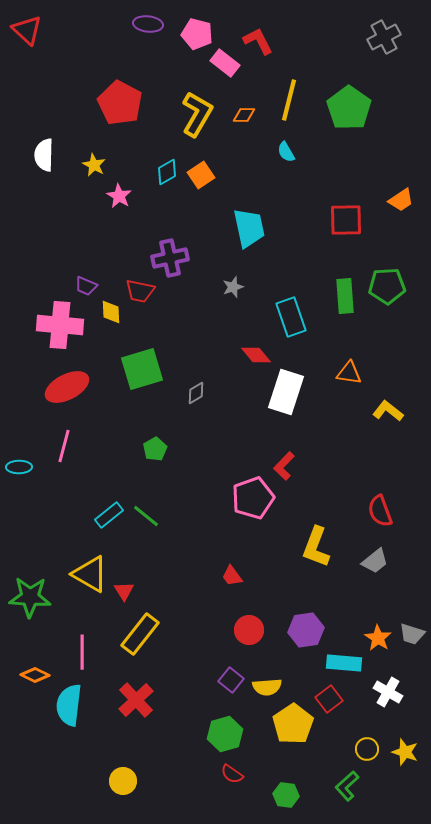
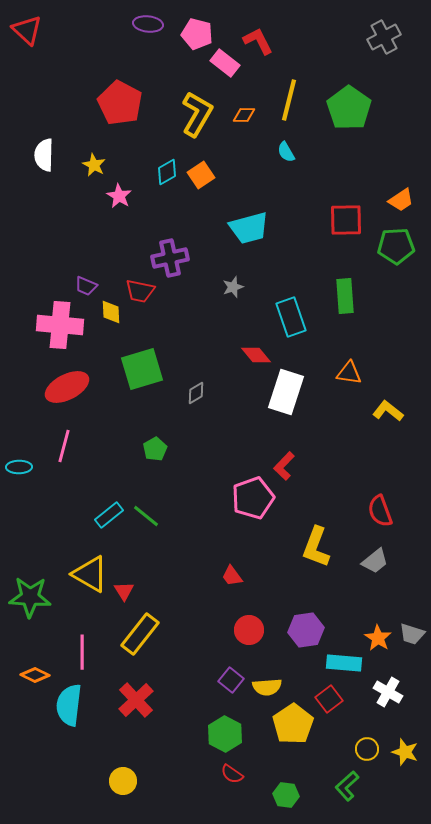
cyan trapezoid at (249, 228): rotated 87 degrees clockwise
green pentagon at (387, 286): moved 9 px right, 40 px up
green hexagon at (225, 734): rotated 16 degrees counterclockwise
